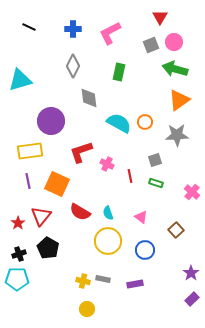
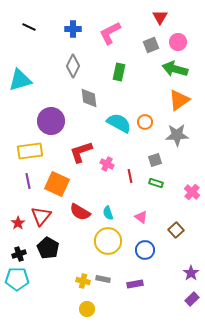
pink circle at (174, 42): moved 4 px right
